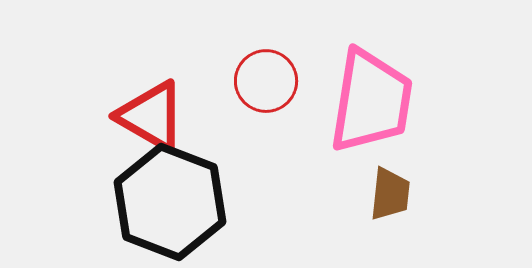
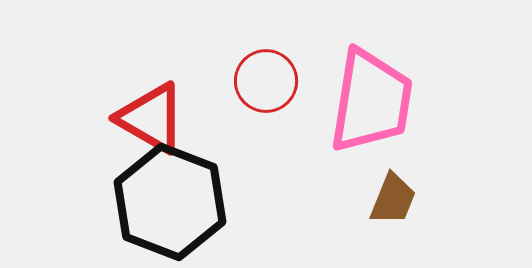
red triangle: moved 2 px down
brown trapezoid: moved 3 px right, 5 px down; rotated 16 degrees clockwise
